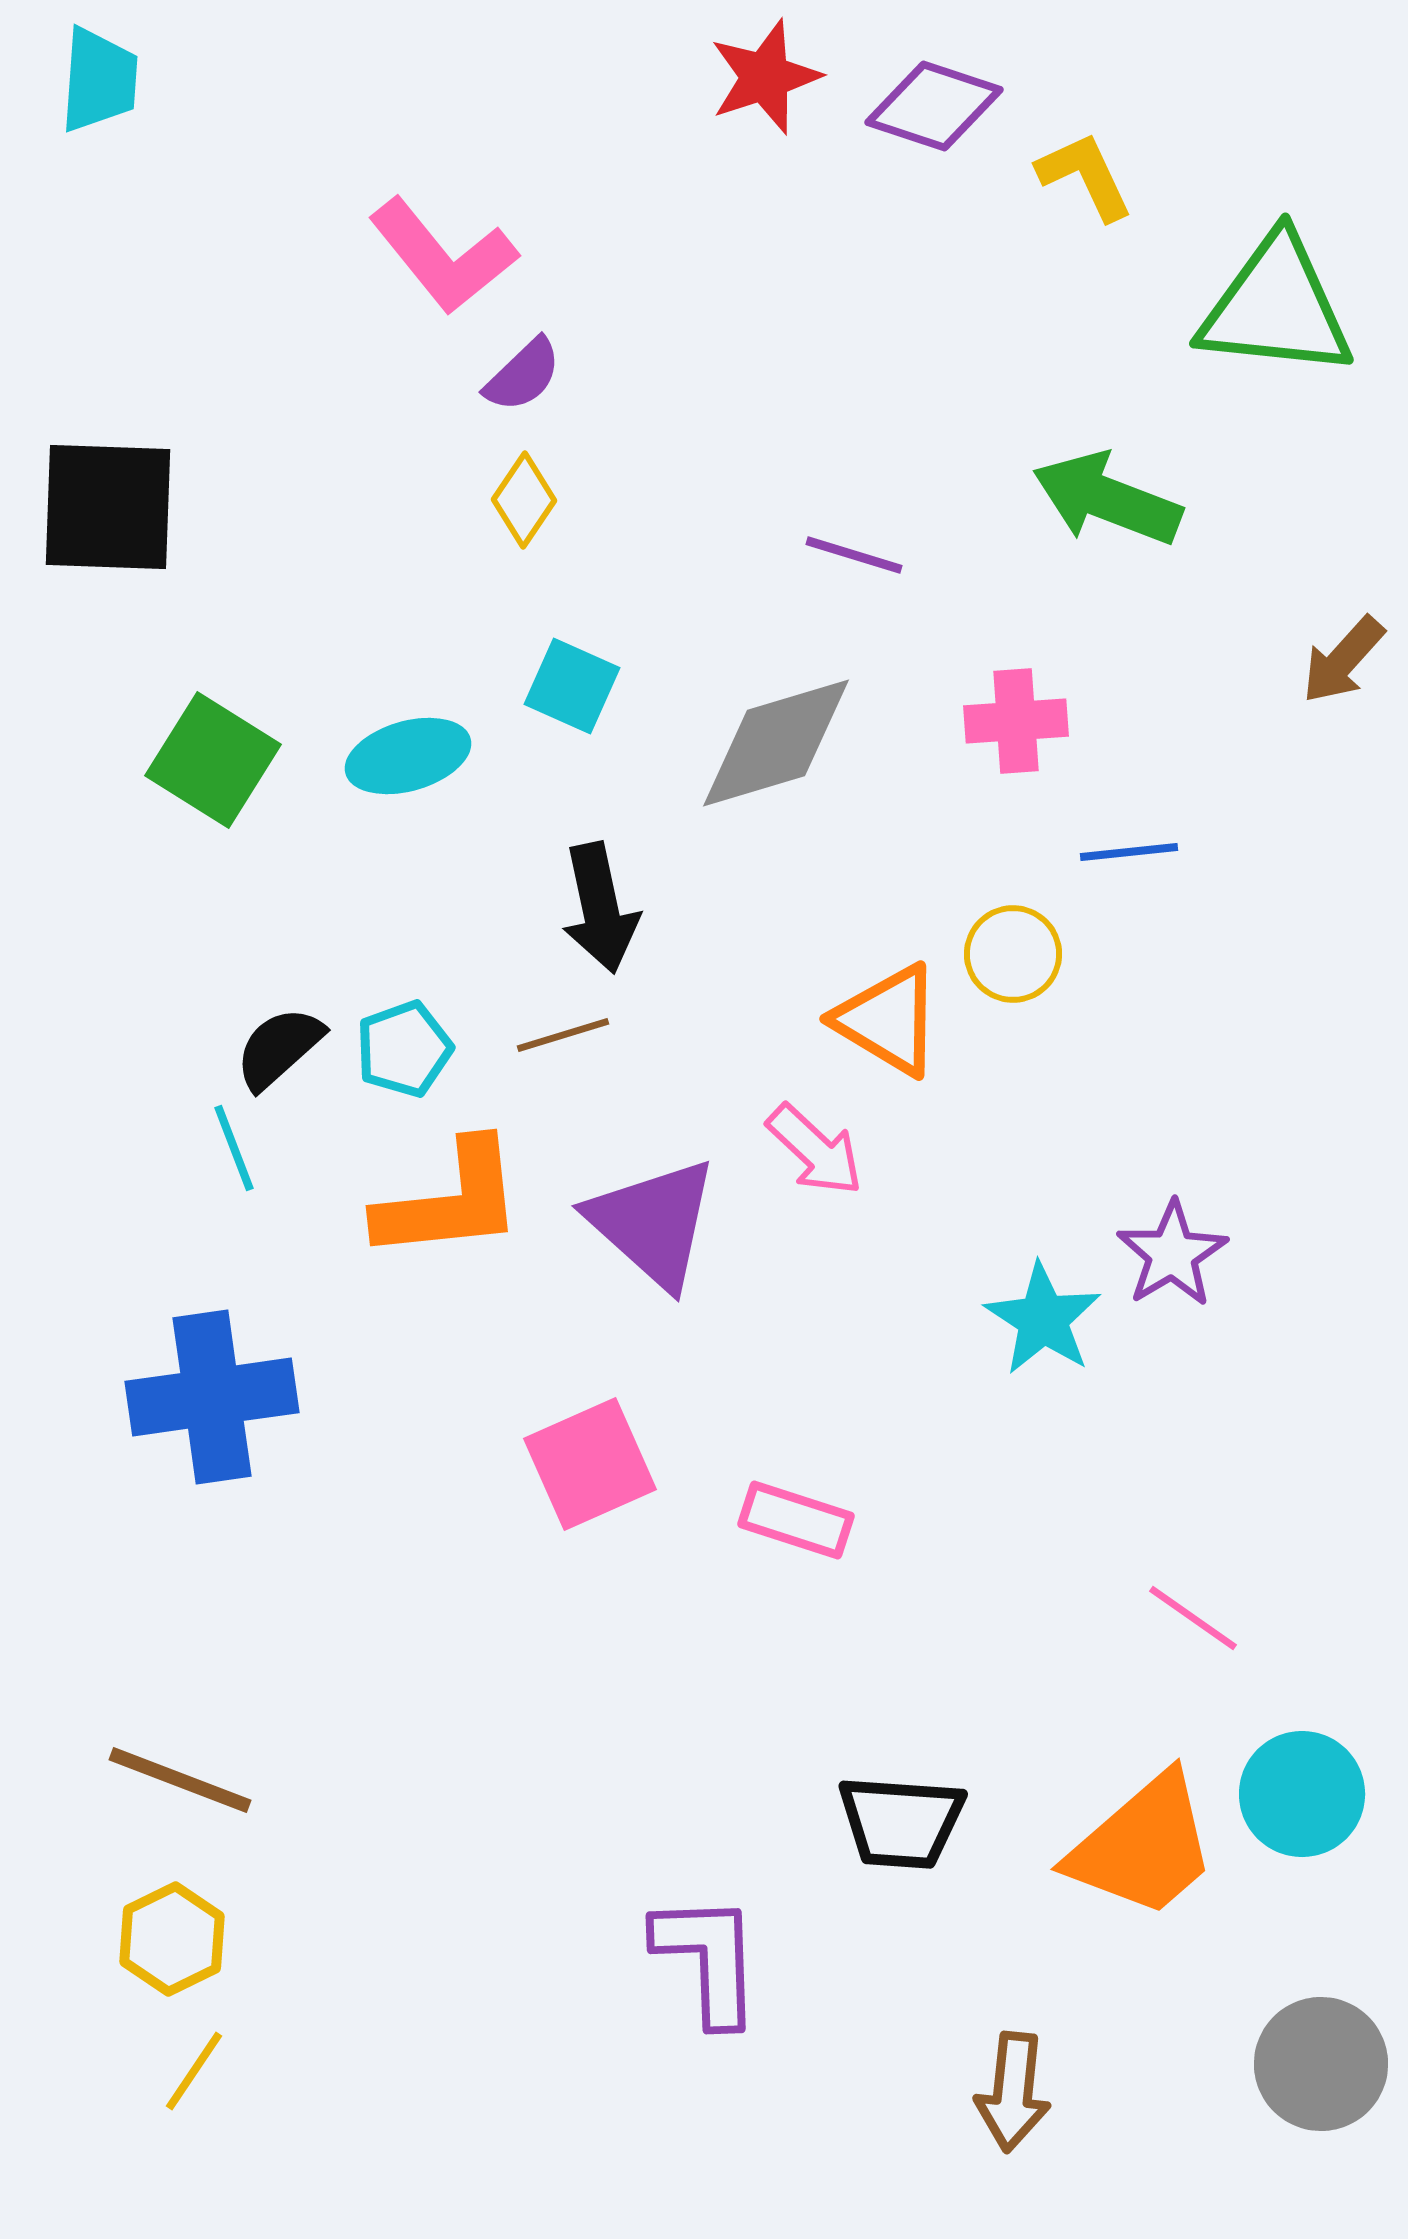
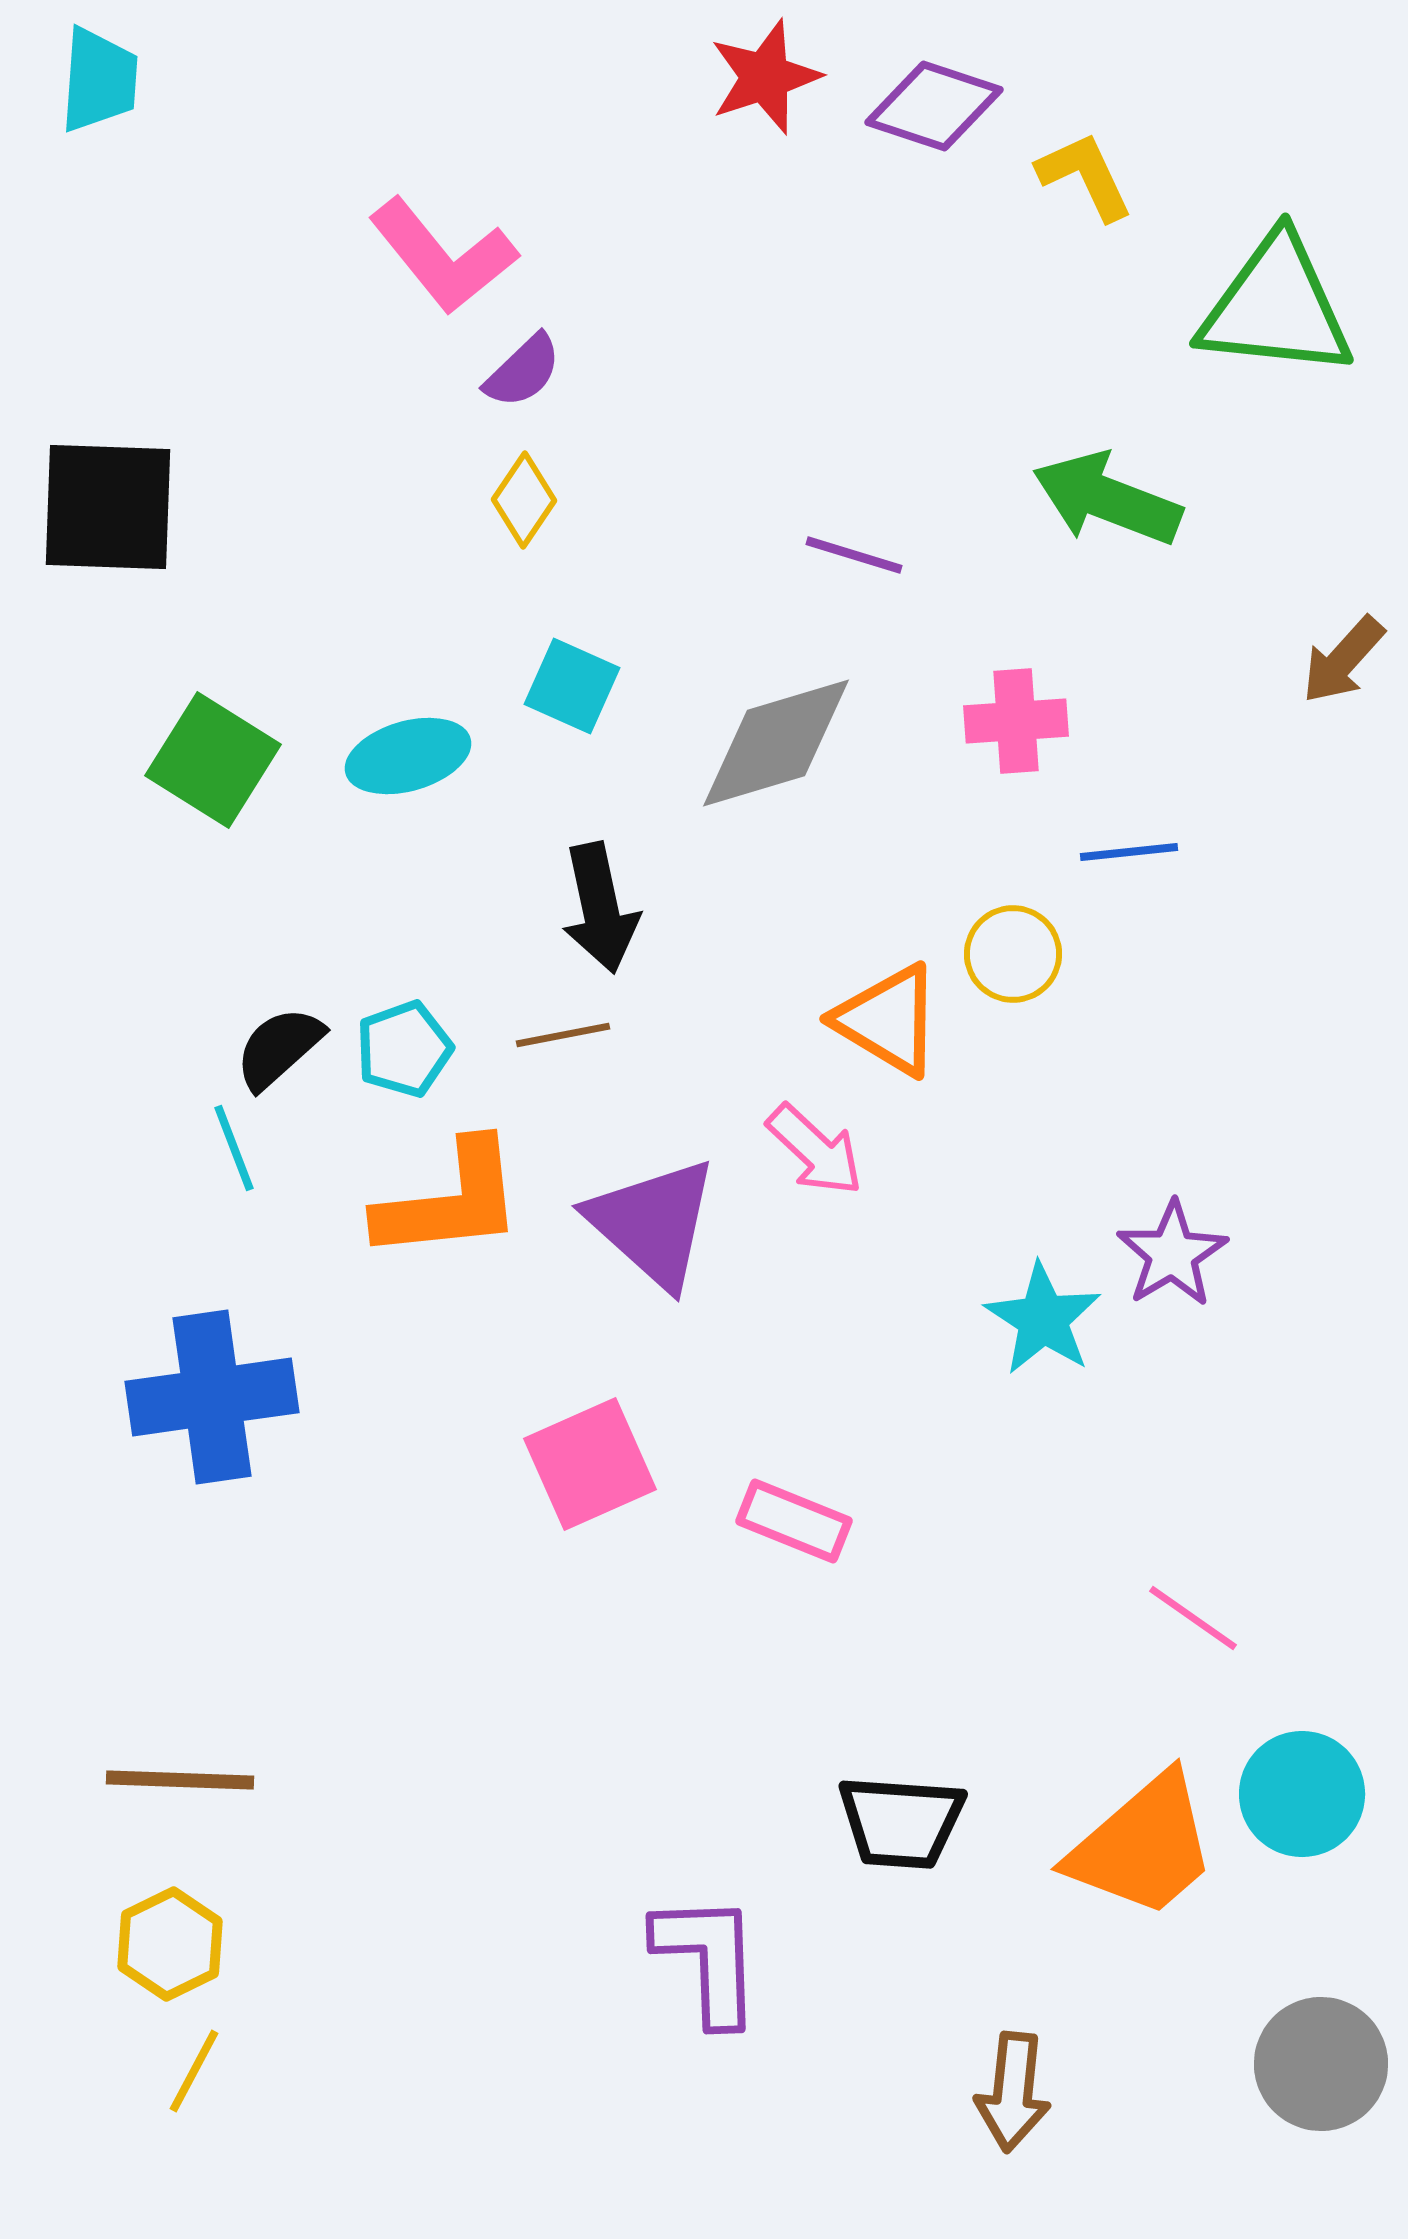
purple semicircle at (523, 375): moved 4 px up
brown line at (563, 1035): rotated 6 degrees clockwise
pink rectangle at (796, 1520): moved 2 px left, 1 px down; rotated 4 degrees clockwise
brown line at (180, 1780): rotated 19 degrees counterclockwise
yellow hexagon at (172, 1939): moved 2 px left, 5 px down
yellow line at (194, 2071): rotated 6 degrees counterclockwise
